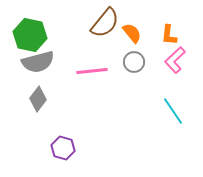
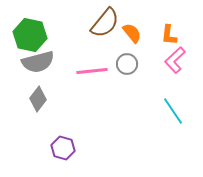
gray circle: moved 7 px left, 2 px down
